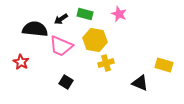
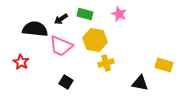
black triangle: rotated 12 degrees counterclockwise
